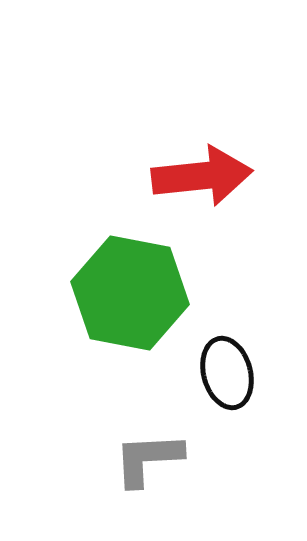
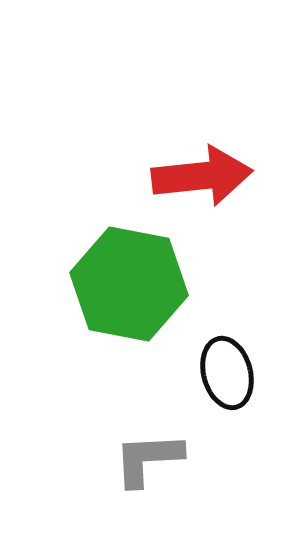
green hexagon: moved 1 px left, 9 px up
